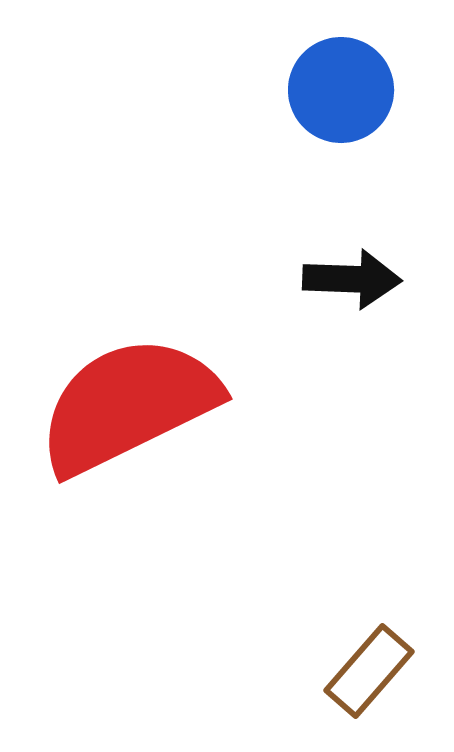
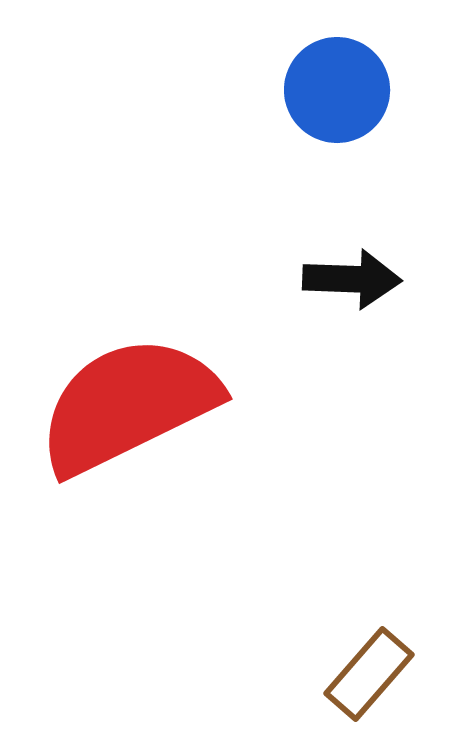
blue circle: moved 4 px left
brown rectangle: moved 3 px down
